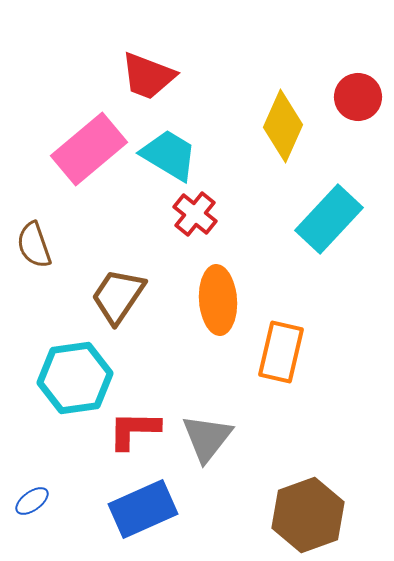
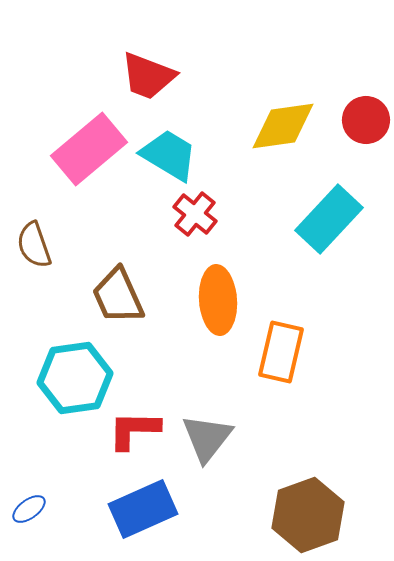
red circle: moved 8 px right, 23 px down
yellow diamond: rotated 58 degrees clockwise
brown trapezoid: rotated 58 degrees counterclockwise
blue ellipse: moved 3 px left, 8 px down
